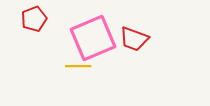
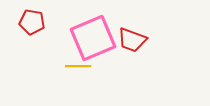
red pentagon: moved 2 px left, 3 px down; rotated 30 degrees clockwise
red trapezoid: moved 2 px left, 1 px down
